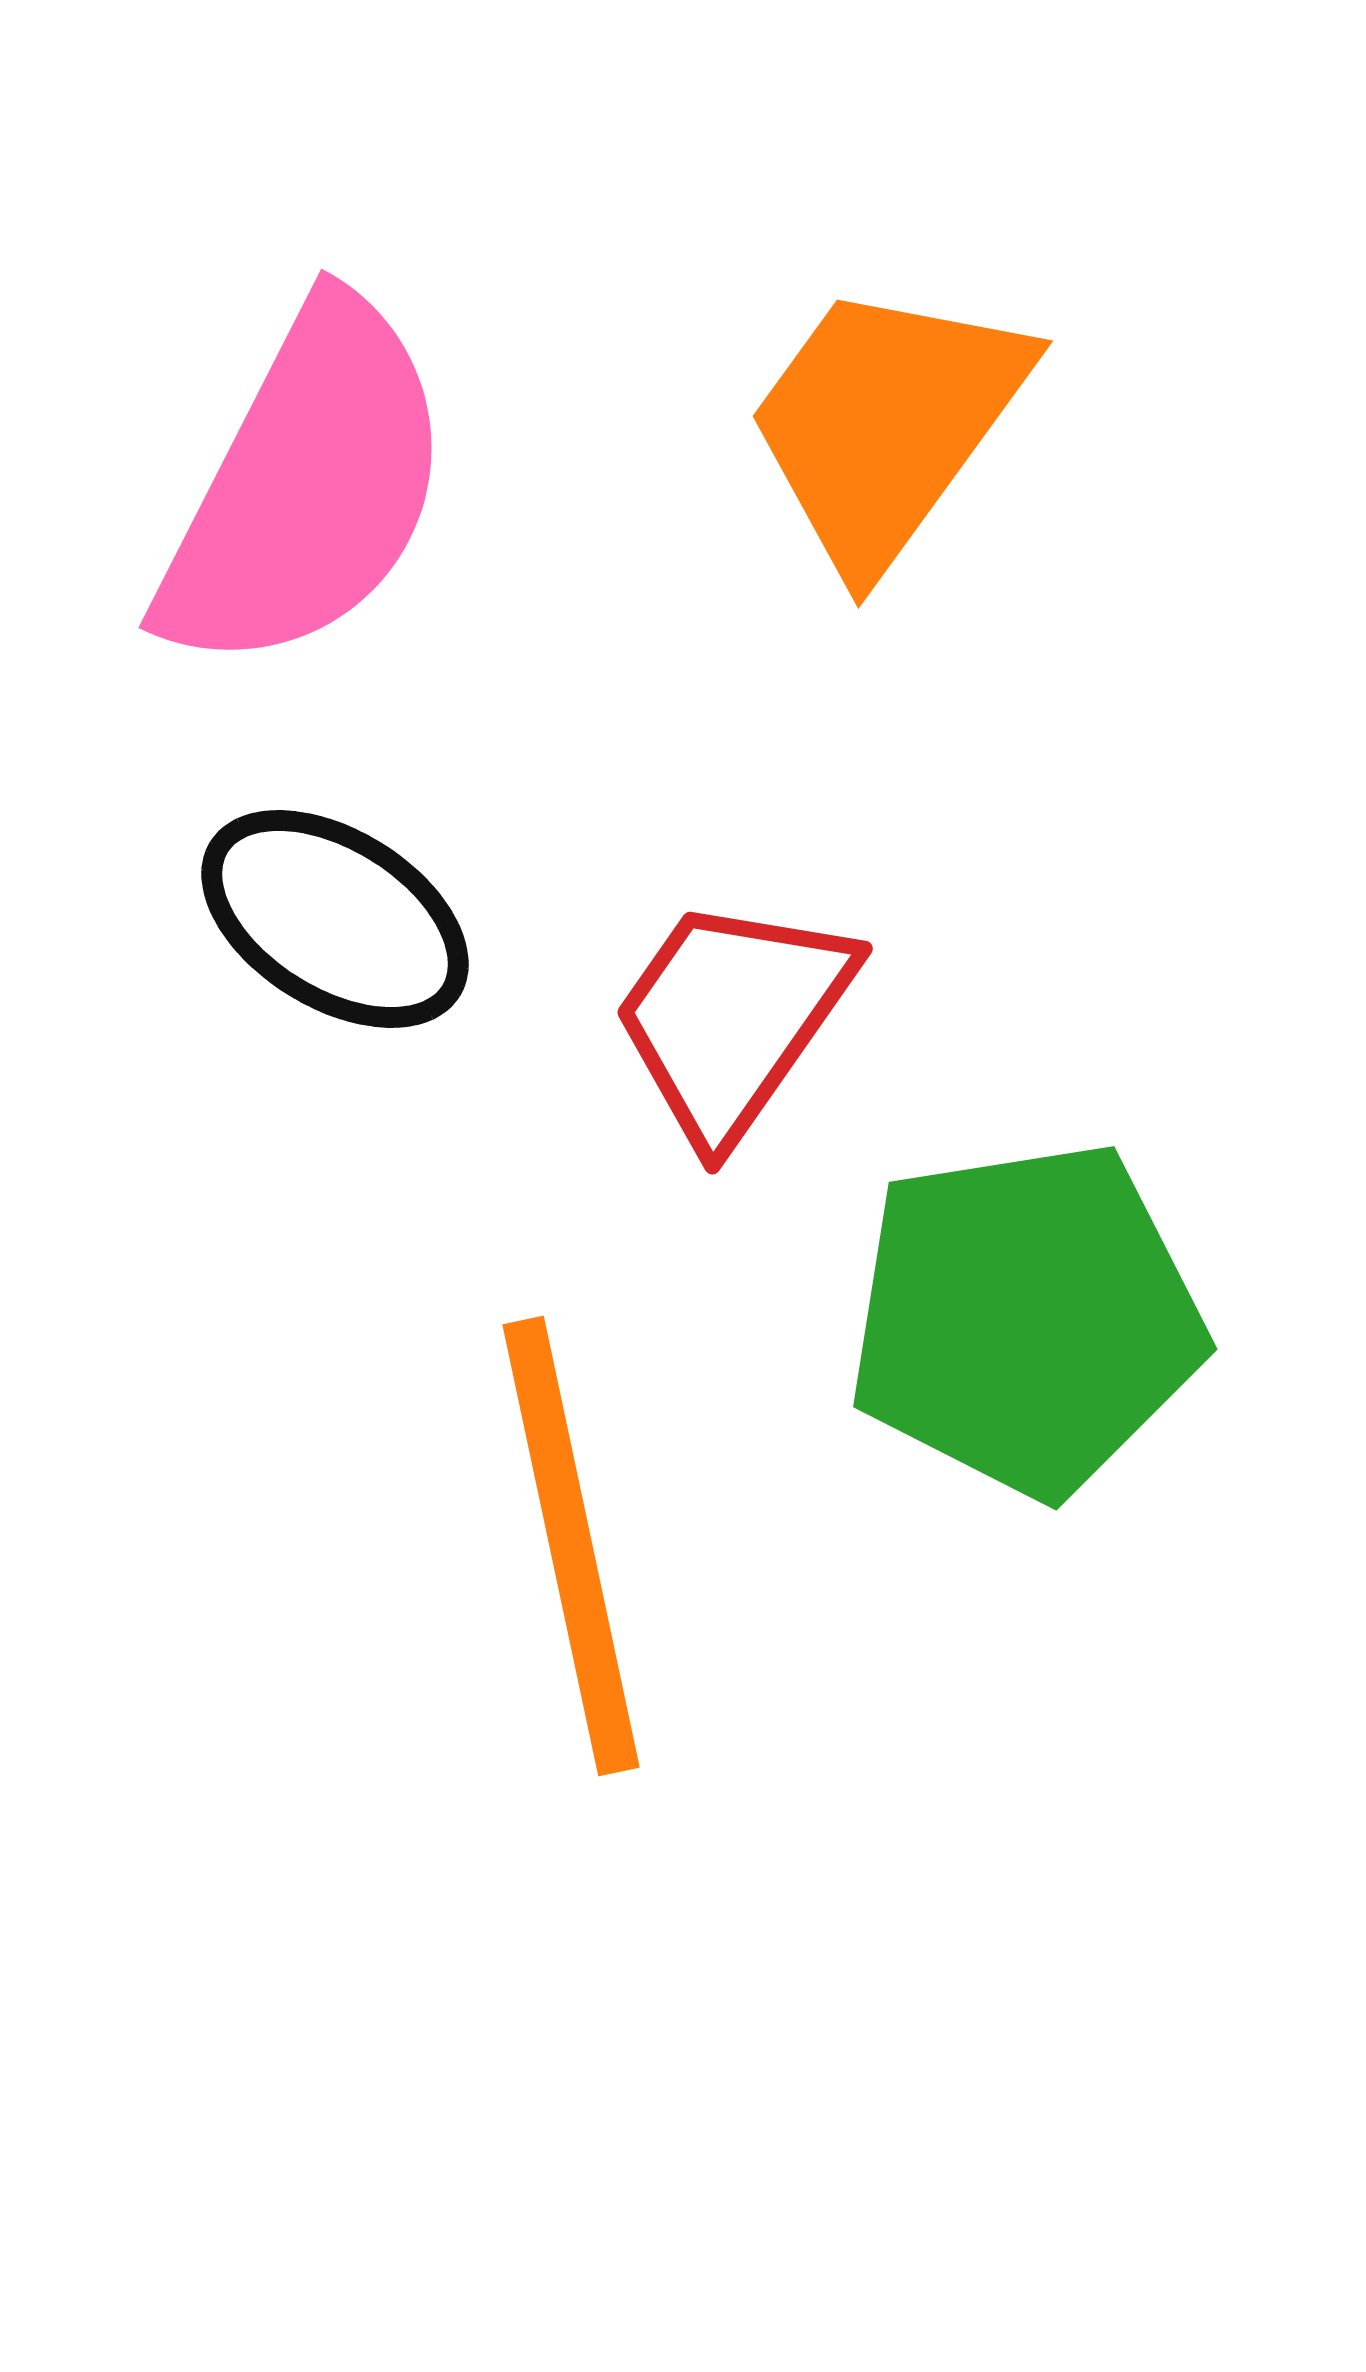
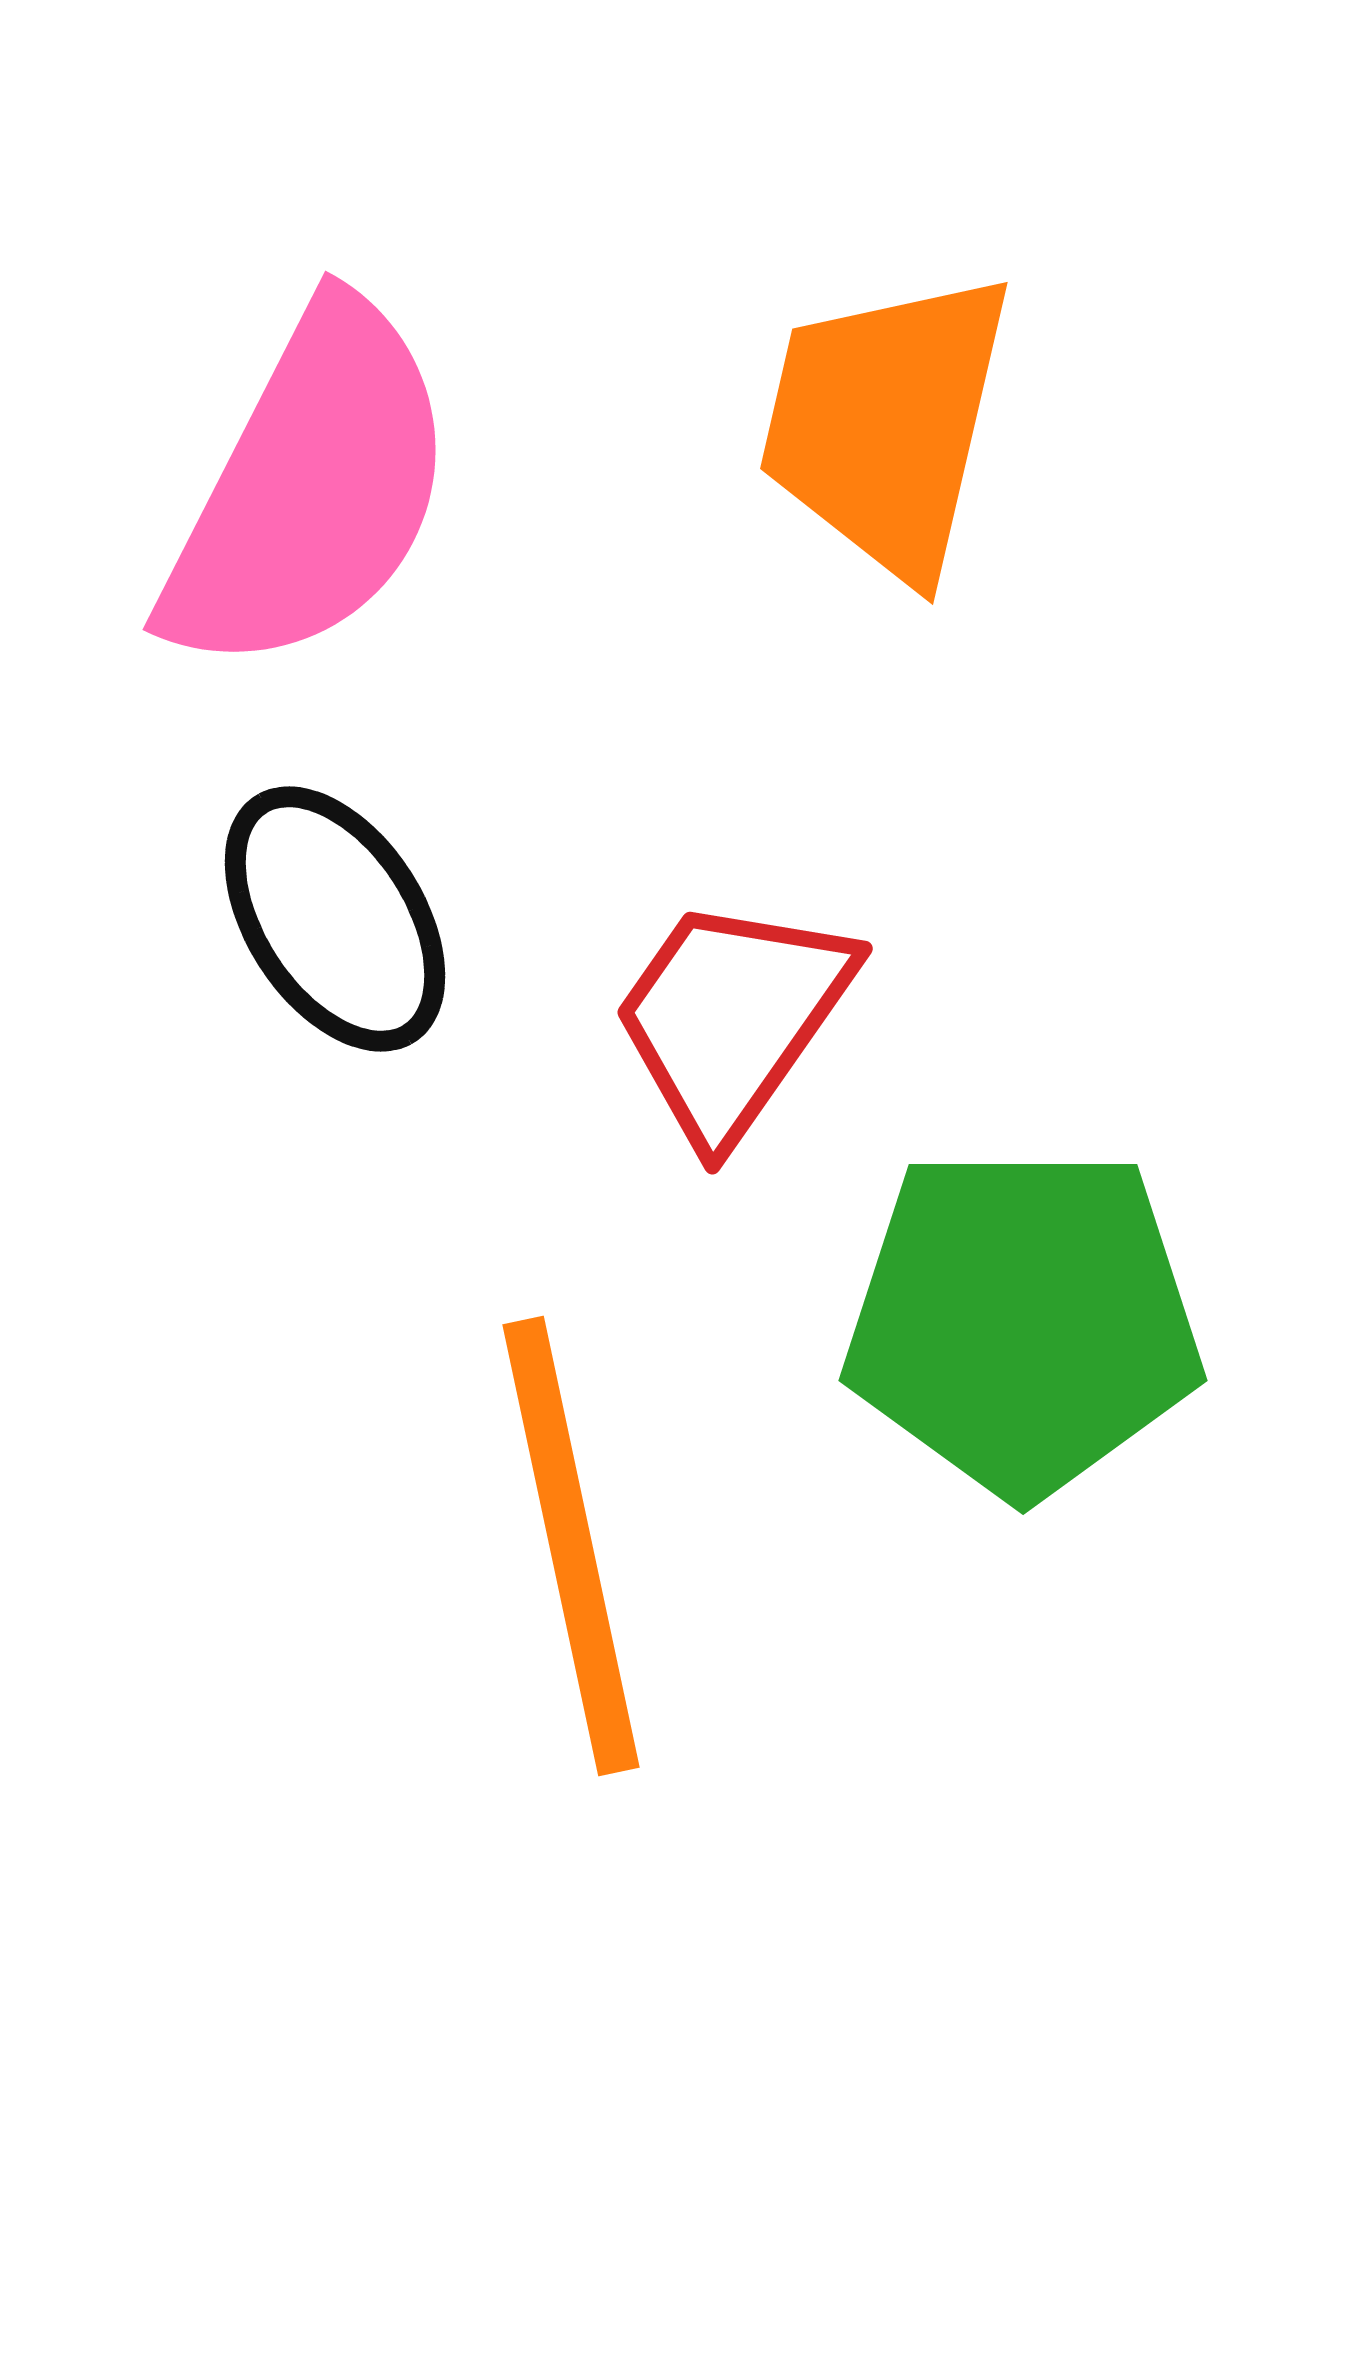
orange trapezoid: rotated 23 degrees counterclockwise
pink semicircle: moved 4 px right, 2 px down
black ellipse: rotated 25 degrees clockwise
green pentagon: moved 3 px left, 2 px down; rotated 9 degrees clockwise
